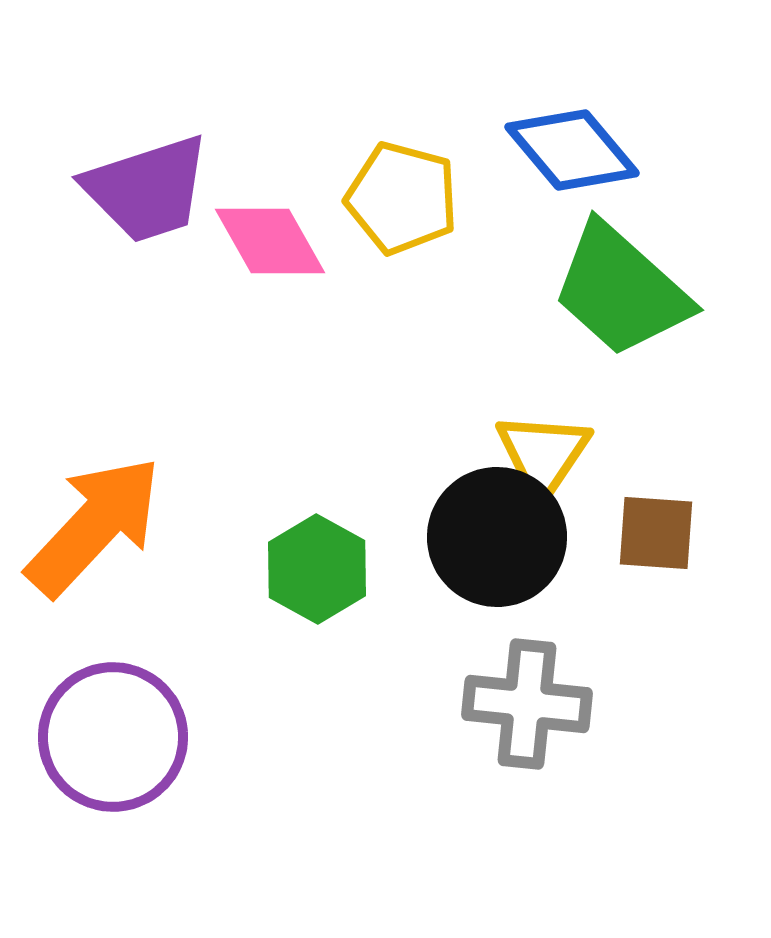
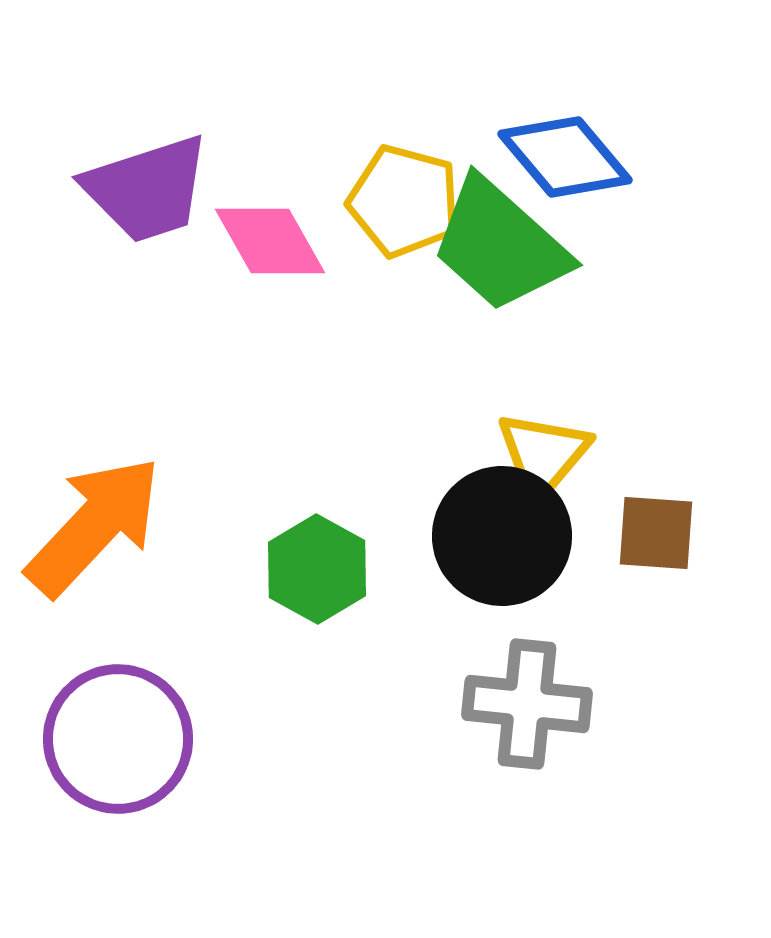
blue diamond: moved 7 px left, 7 px down
yellow pentagon: moved 2 px right, 3 px down
green trapezoid: moved 121 px left, 45 px up
yellow triangle: rotated 6 degrees clockwise
black circle: moved 5 px right, 1 px up
purple circle: moved 5 px right, 2 px down
